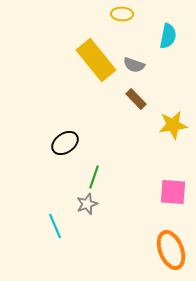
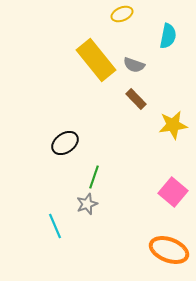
yellow ellipse: rotated 25 degrees counterclockwise
pink square: rotated 36 degrees clockwise
orange ellipse: moved 2 px left; rotated 48 degrees counterclockwise
